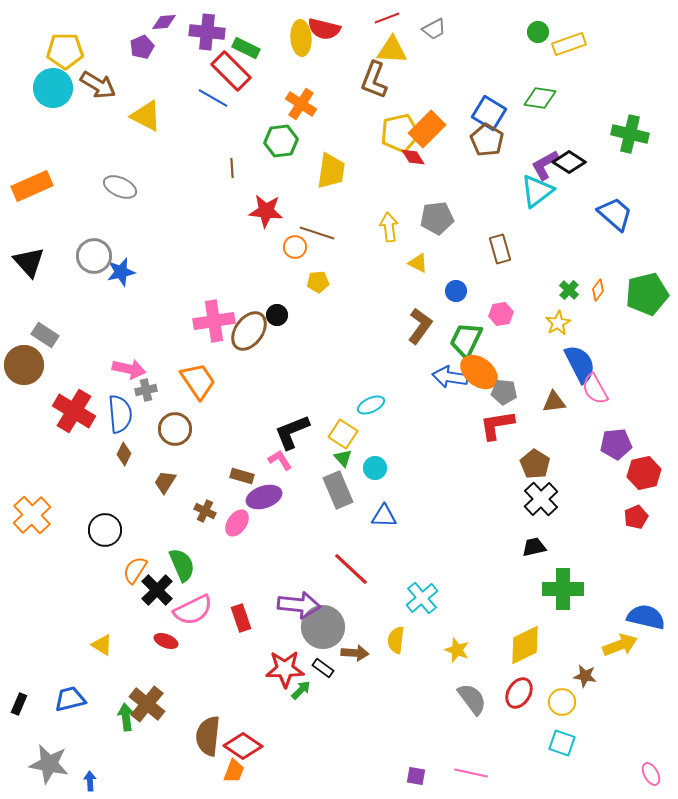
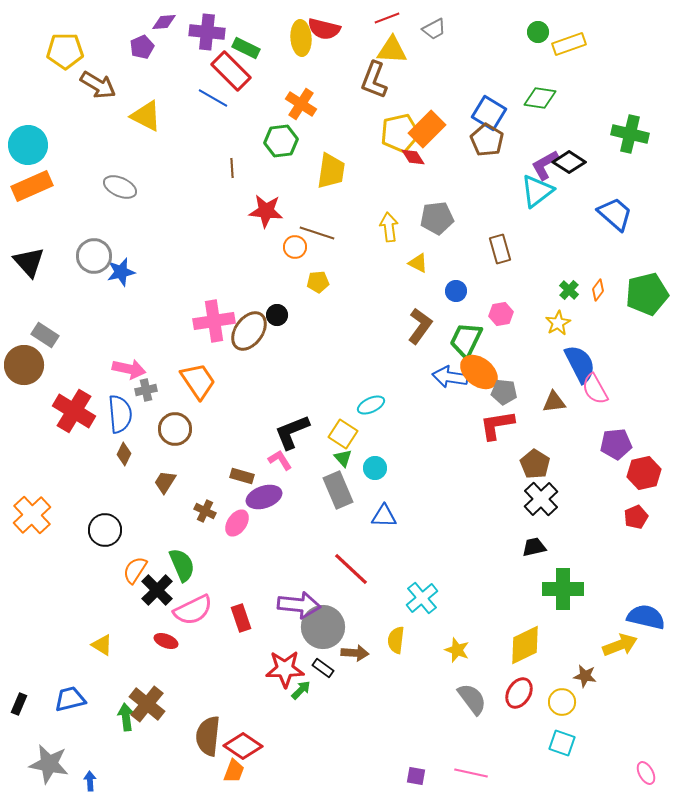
cyan circle at (53, 88): moved 25 px left, 57 px down
pink ellipse at (651, 774): moved 5 px left, 1 px up
